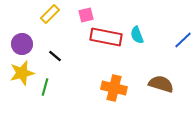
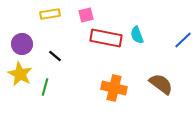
yellow rectangle: rotated 36 degrees clockwise
red rectangle: moved 1 px down
yellow star: moved 2 px left, 1 px down; rotated 30 degrees counterclockwise
brown semicircle: rotated 20 degrees clockwise
